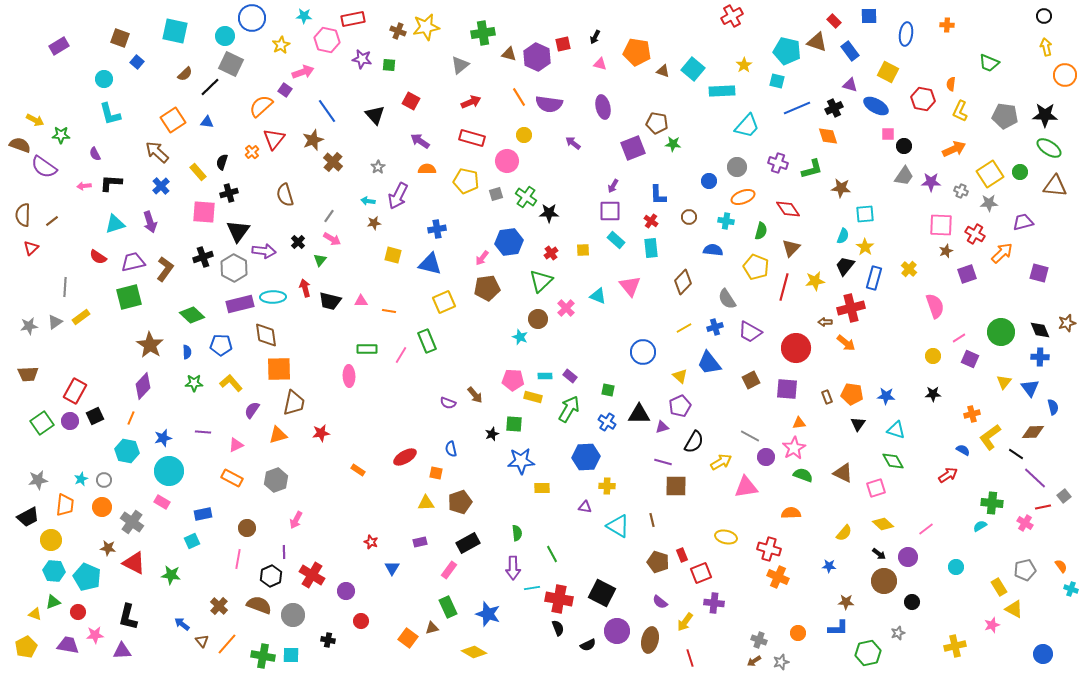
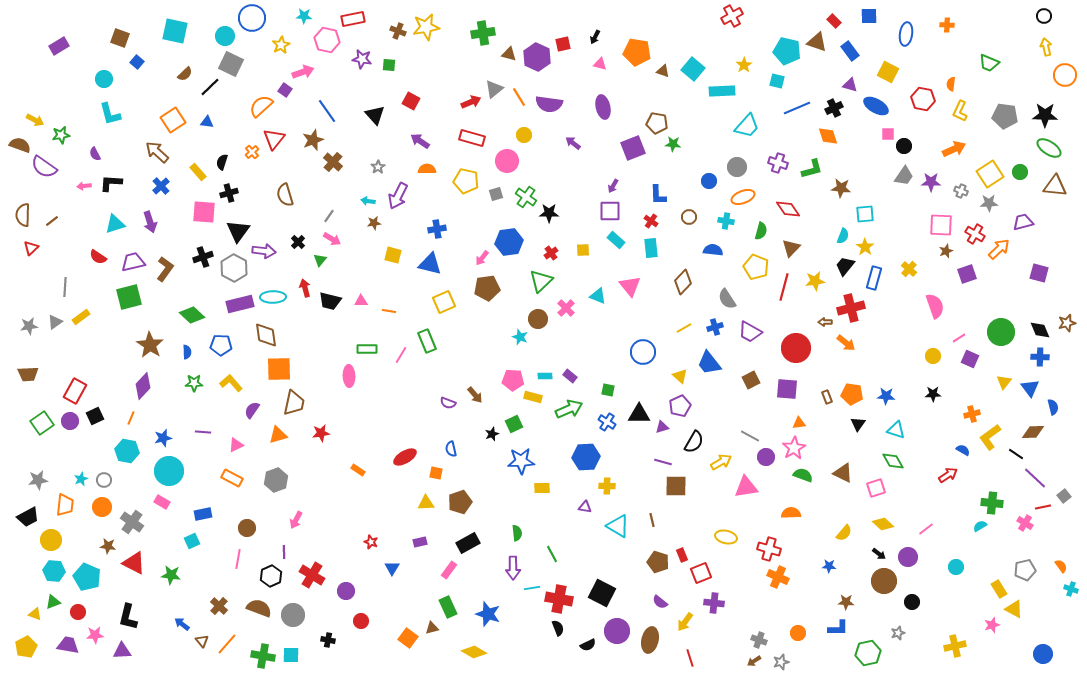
gray triangle at (460, 65): moved 34 px right, 24 px down
green star at (61, 135): rotated 12 degrees counterclockwise
orange arrow at (1002, 253): moved 3 px left, 4 px up
green arrow at (569, 409): rotated 36 degrees clockwise
green square at (514, 424): rotated 30 degrees counterclockwise
brown star at (108, 548): moved 2 px up
yellow rectangle at (999, 587): moved 2 px down
brown semicircle at (259, 605): moved 3 px down
